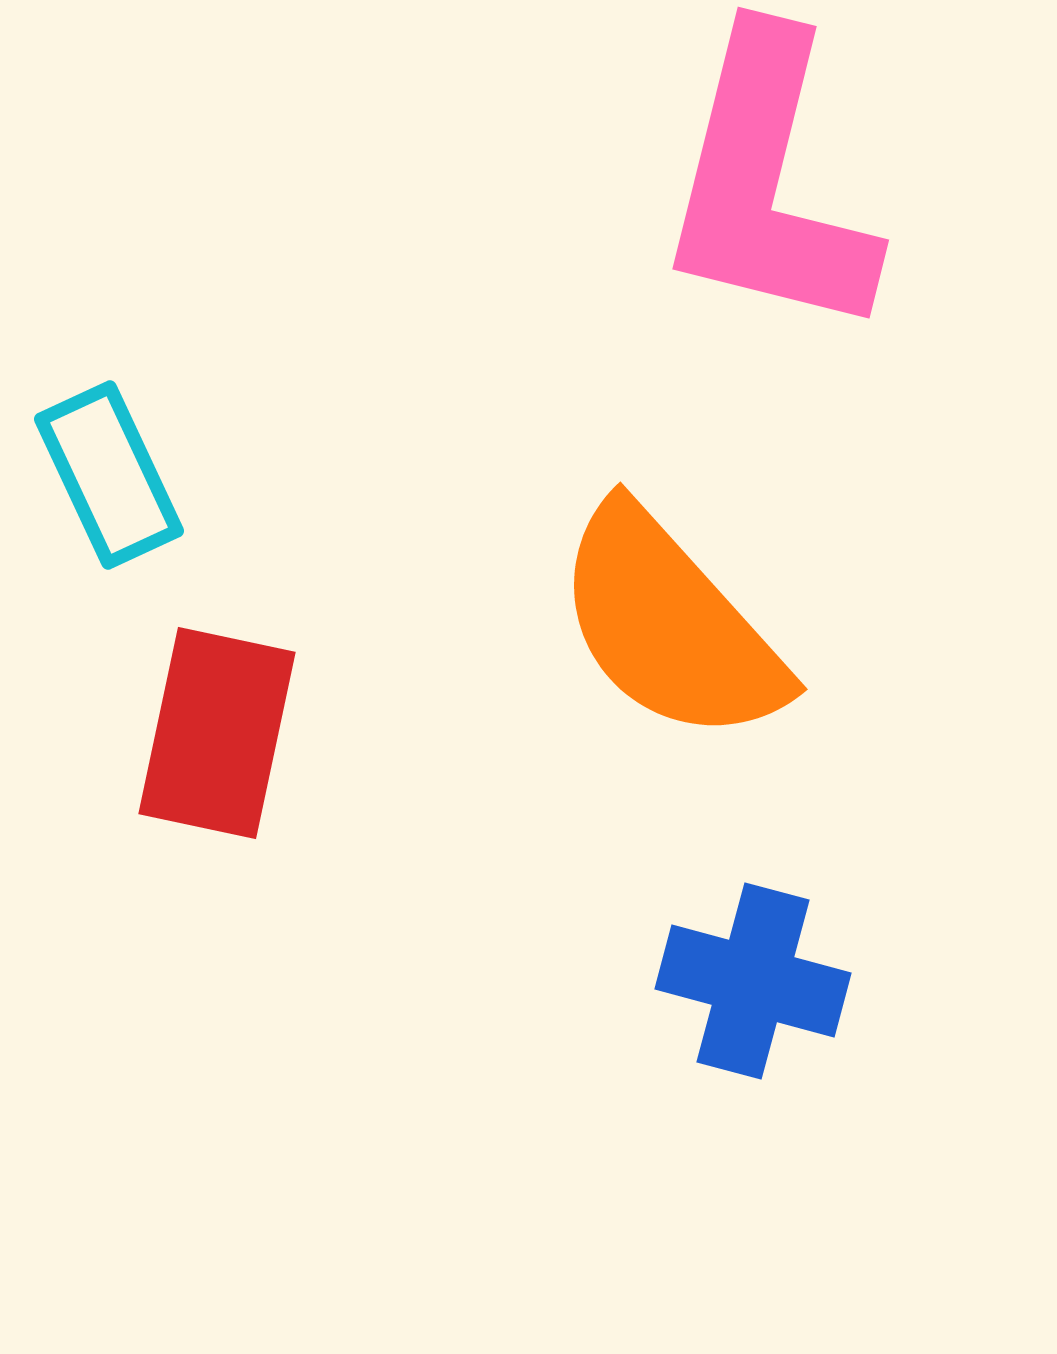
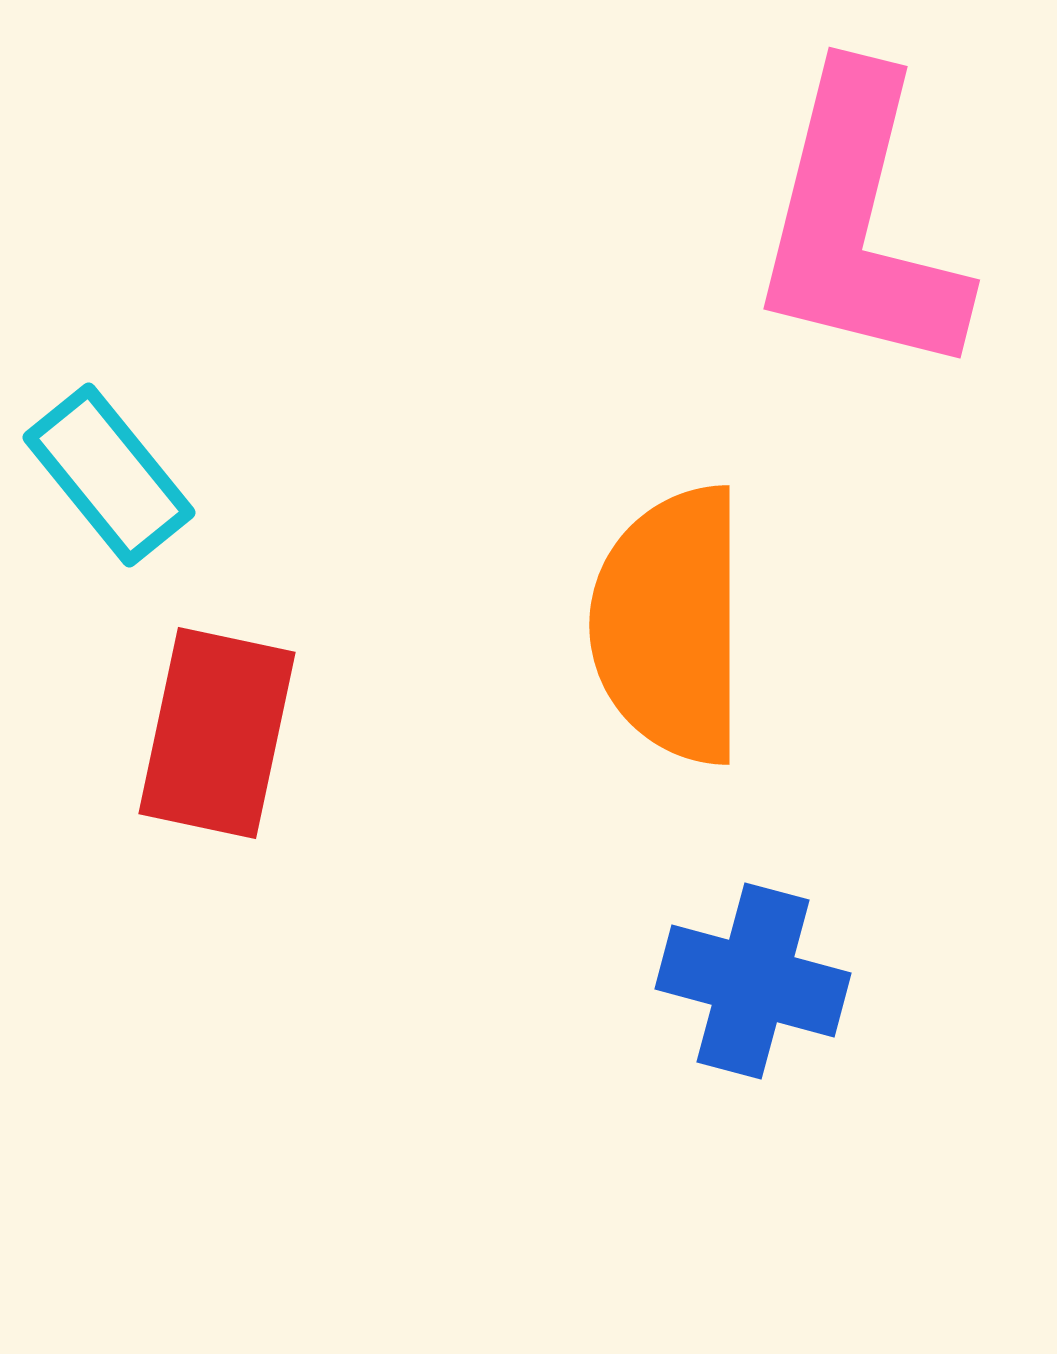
pink L-shape: moved 91 px right, 40 px down
cyan rectangle: rotated 14 degrees counterclockwise
orange semicircle: rotated 42 degrees clockwise
